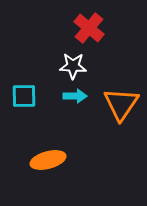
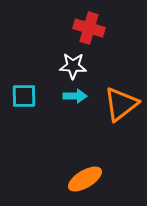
red cross: rotated 24 degrees counterclockwise
orange triangle: rotated 18 degrees clockwise
orange ellipse: moved 37 px right, 19 px down; rotated 16 degrees counterclockwise
